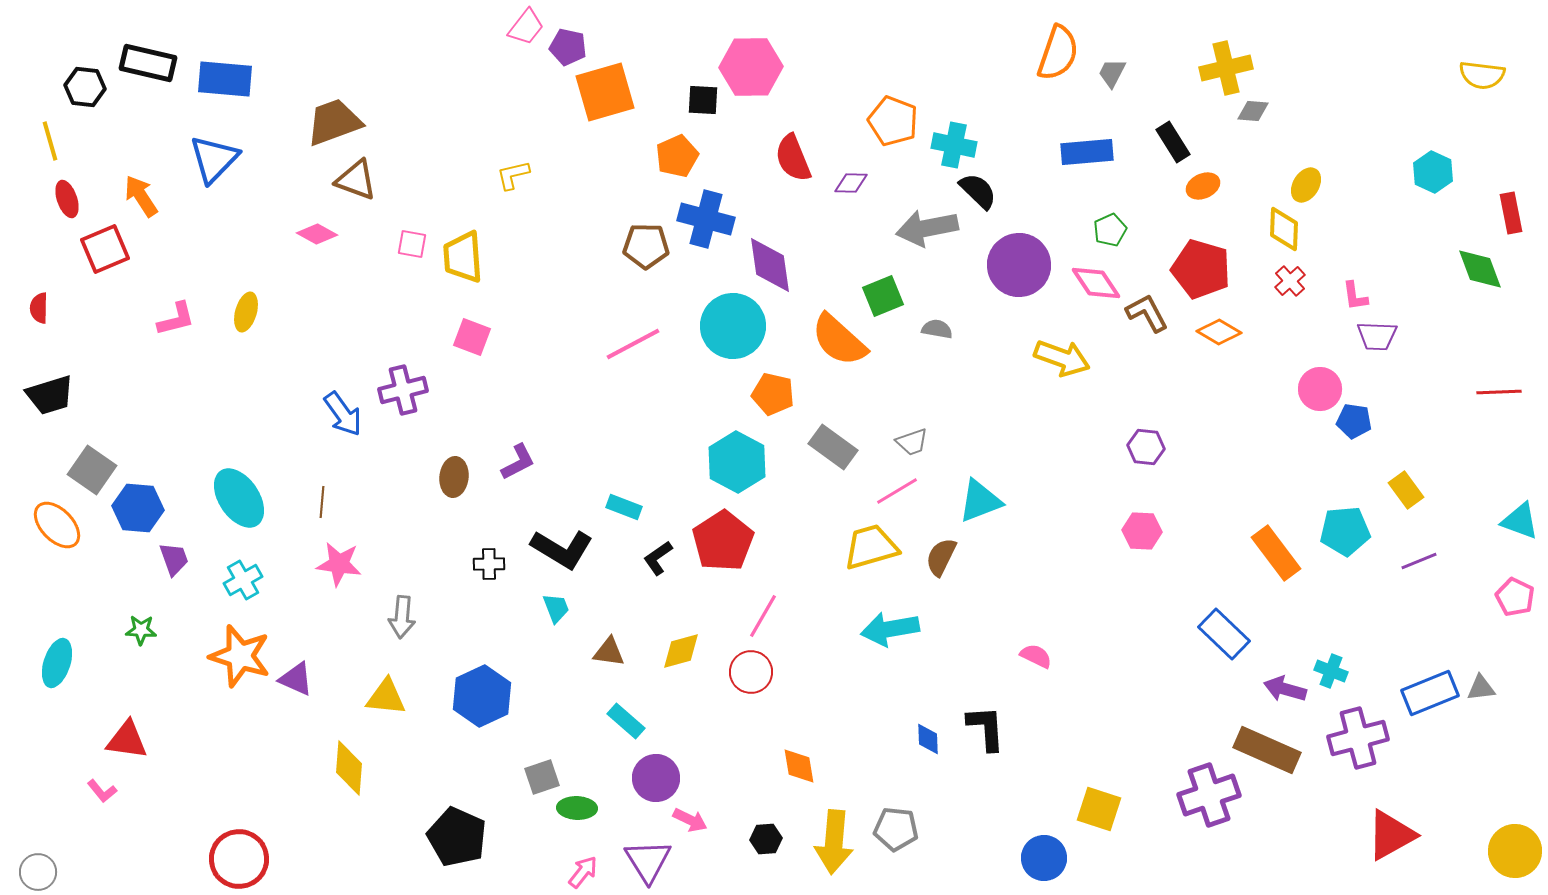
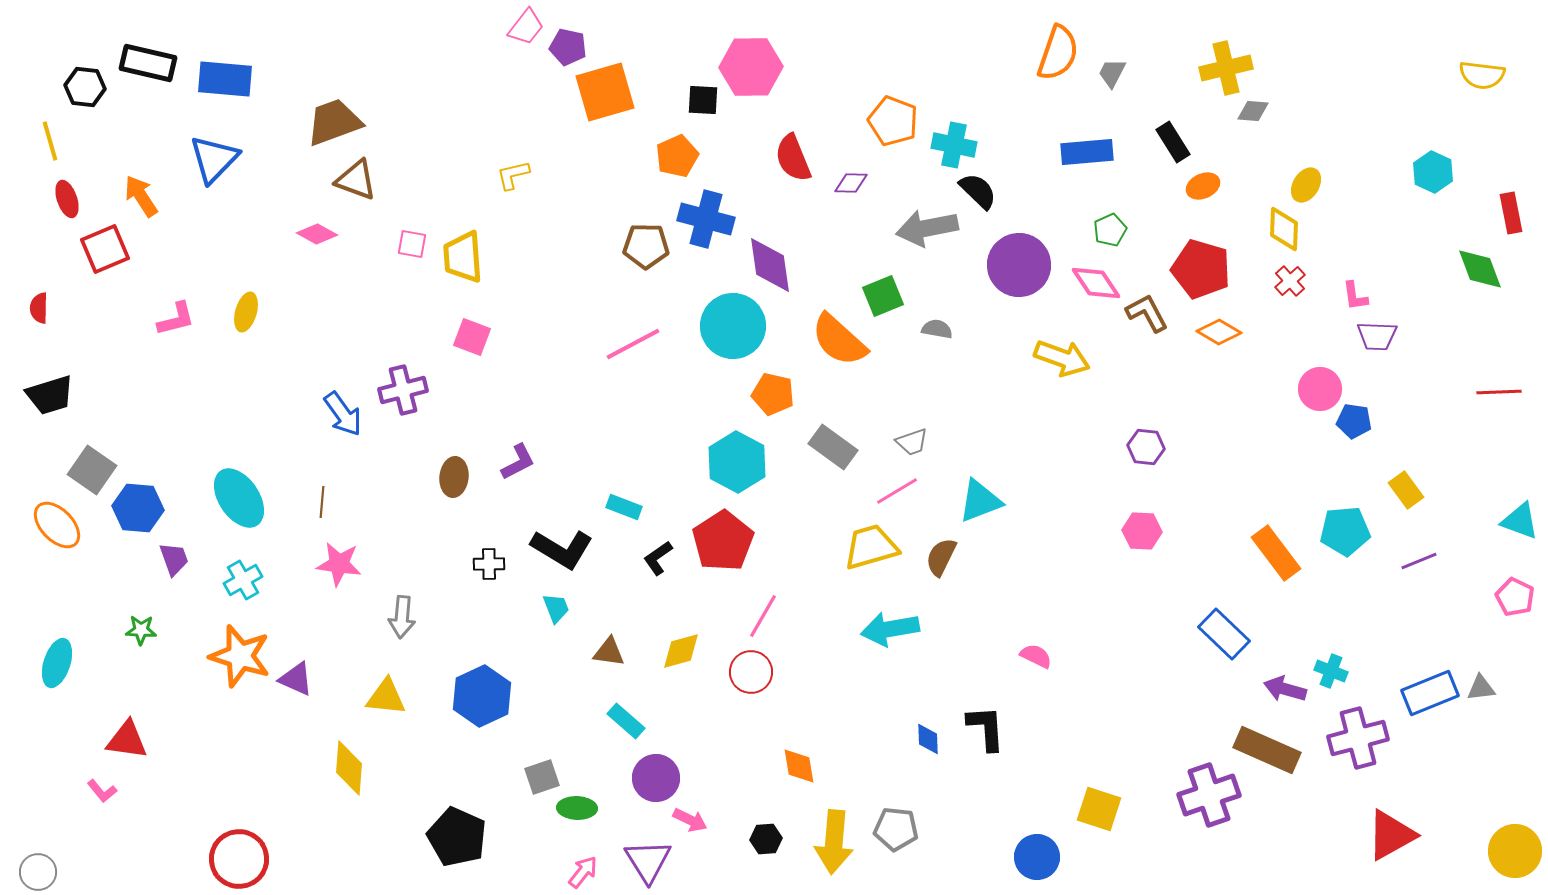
blue circle at (1044, 858): moved 7 px left, 1 px up
